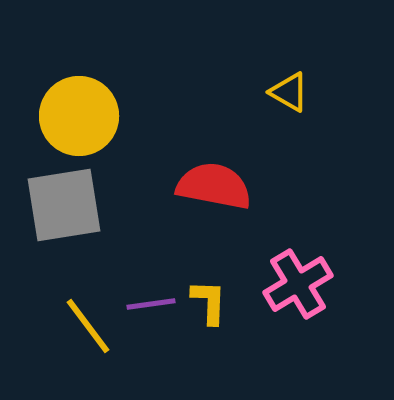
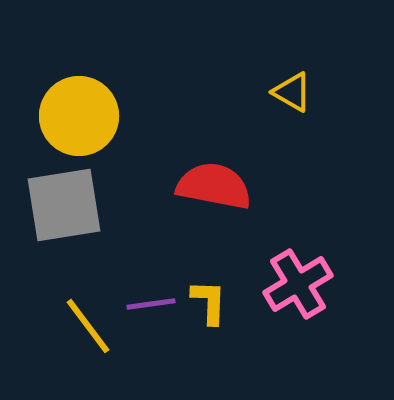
yellow triangle: moved 3 px right
